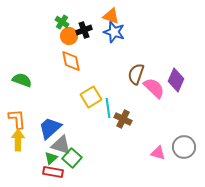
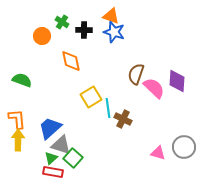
black cross: rotated 21 degrees clockwise
orange circle: moved 27 px left
purple diamond: moved 1 px right, 1 px down; rotated 20 degrees counterclockwise
green square: moved 1 px right
